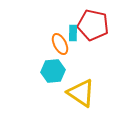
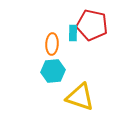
red pentagon: moved 1 px left
orange ellipse: moved 8 px left; rotated 30 degrees clockwise
yellow triangle: moved 1 px left, 4 px down; rotated 16 degrees counterclockwise
